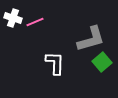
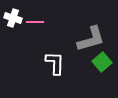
pink line: rotated 24 degrees clockwise
